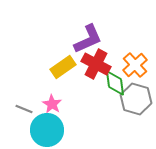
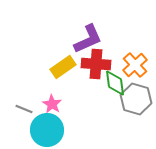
red cross: rotated 24 degrees counterclockwise
